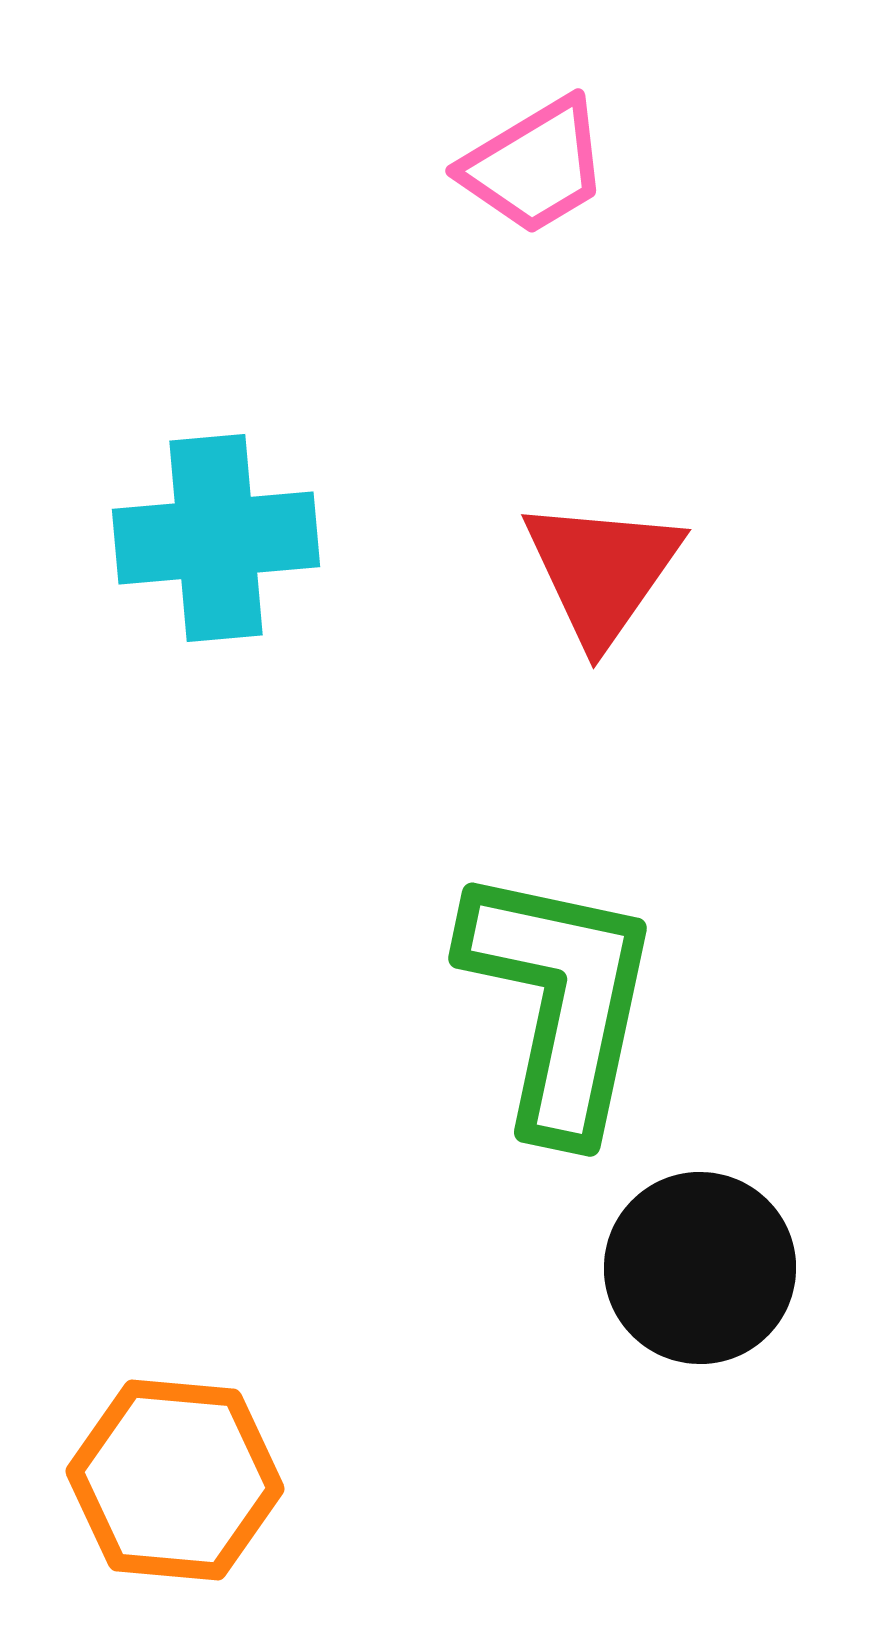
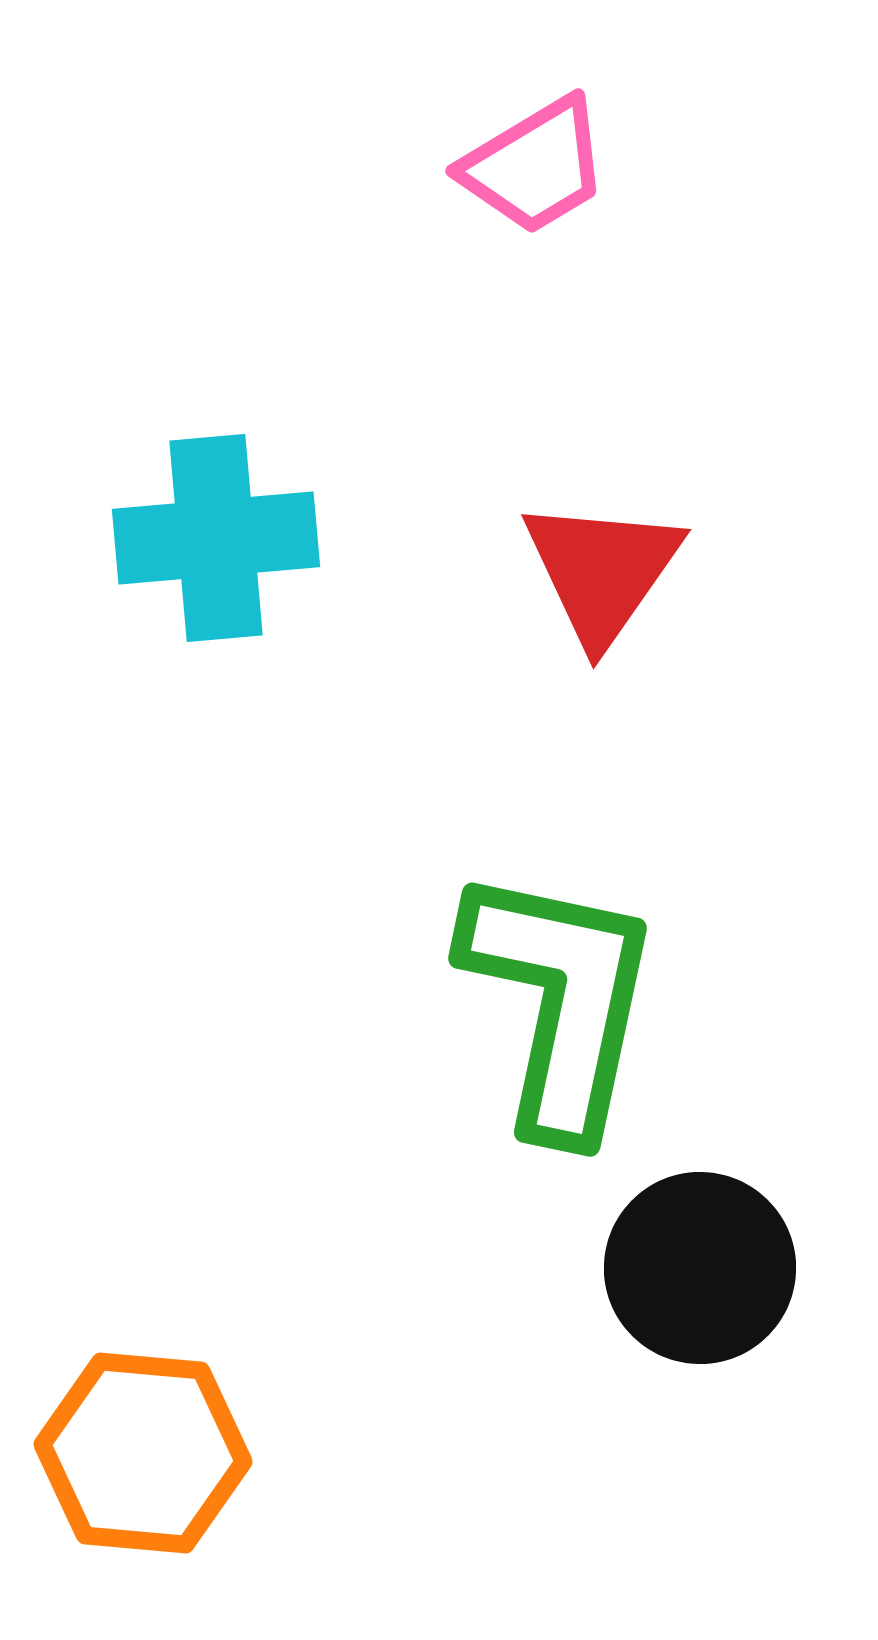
orange hexagon: moved 32 px left, 27 px up
